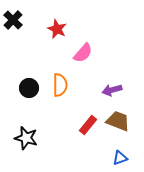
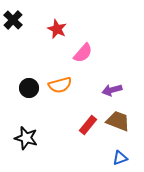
orange semicircle: rotated 75 degrees clockwise
